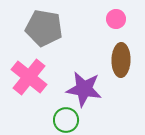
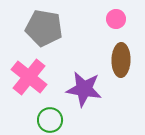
green circle: moved 16 px left
